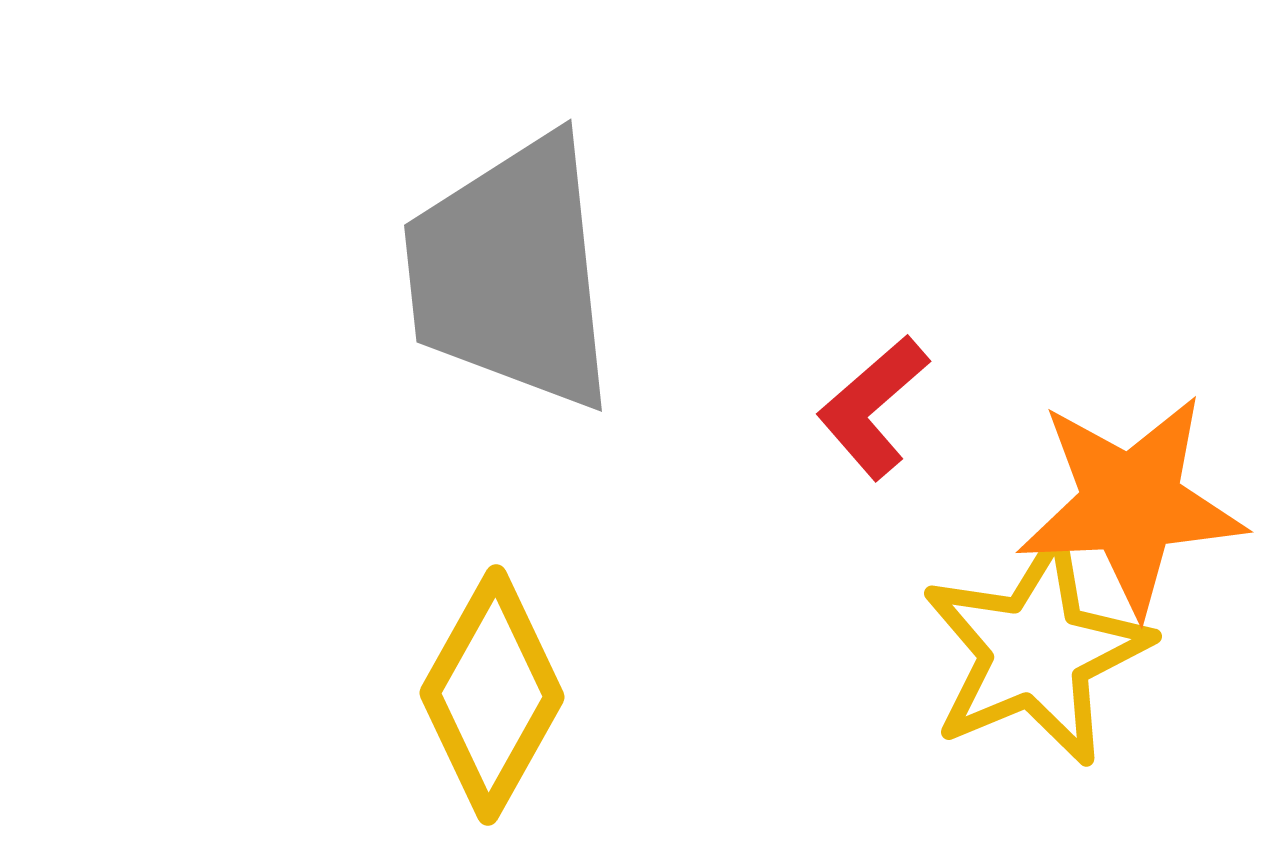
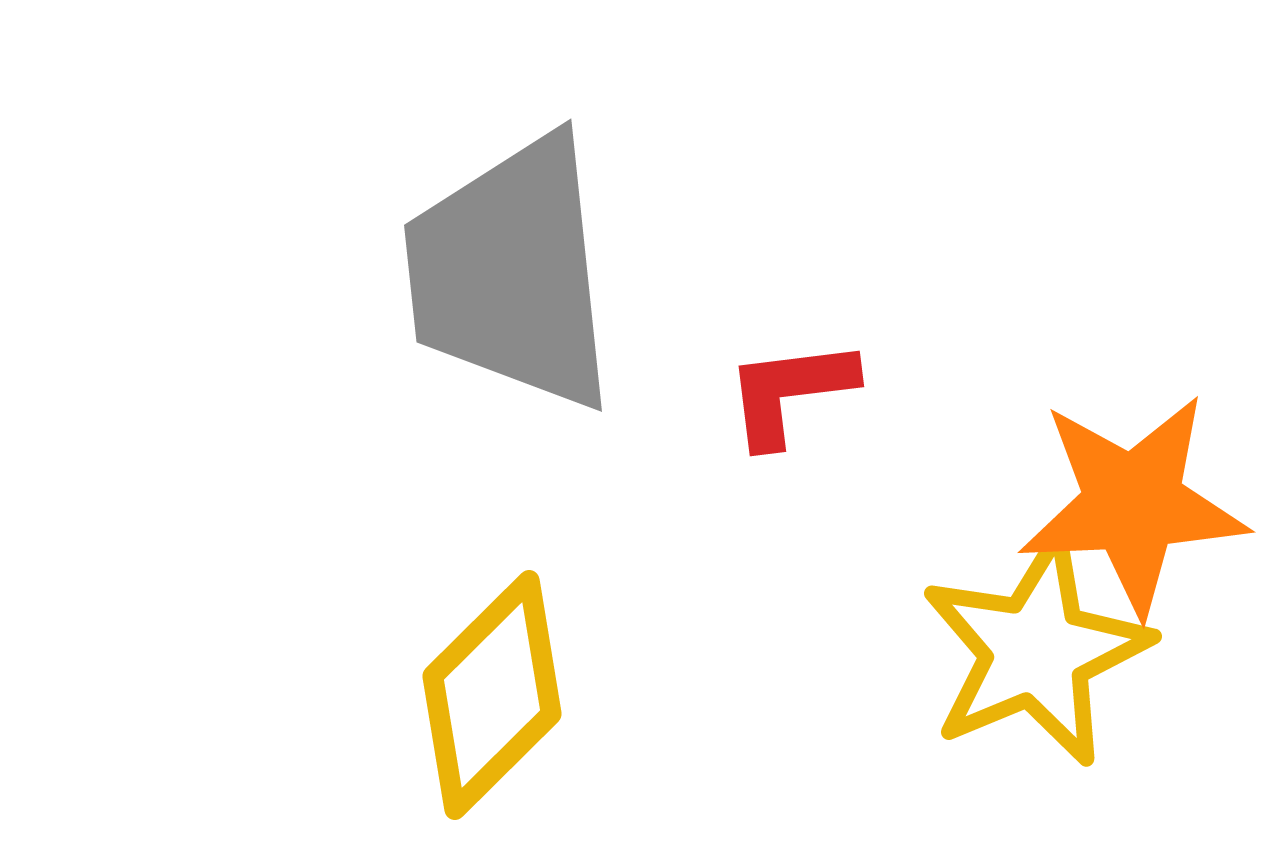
red L-shape: moved 83 px left, 15 px up; rotated 34 degrees clockwise
orange star: moved 2 px right
yellow diamond: rotated 16 degrees clockwise
